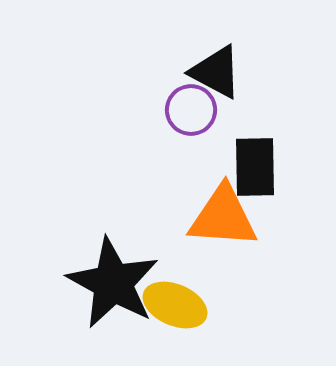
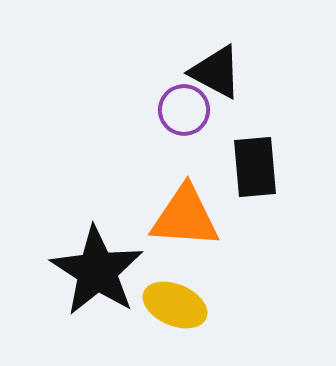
purple circle: moved 7 px left
black rectangle: rotated 4 degrees counterclockwise
orange triangle: moved 38 px left
black star: moved 16 px left, 12 px up; rotated 4 degrees clockwise
